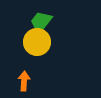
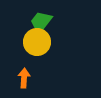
orange arrow: moved 3 px up
